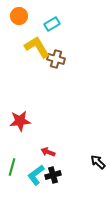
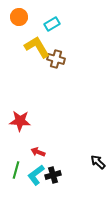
orange circle: moved 1 px down
red star: rotated 10 degrees clockwise
red arrow: moved 10 px left
green line: moved 4 px right, 3 px down
